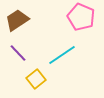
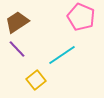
brown trapezoid: moved 2 px down
purple line: moved 1 px left, 4 px up
yellow square: moved 1 px down
